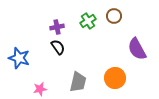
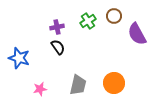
purple semicircle: moved 15 px up
orange circle: moved 1 px left, 5 px down
gray trapezoid: moved 3 px down
